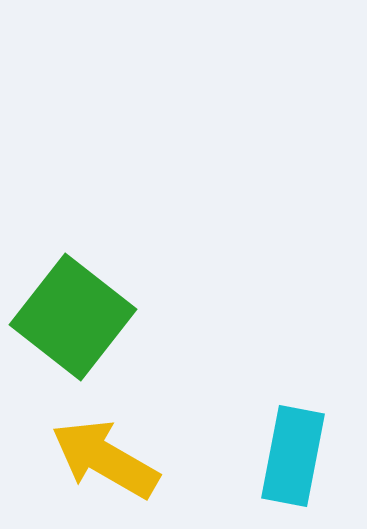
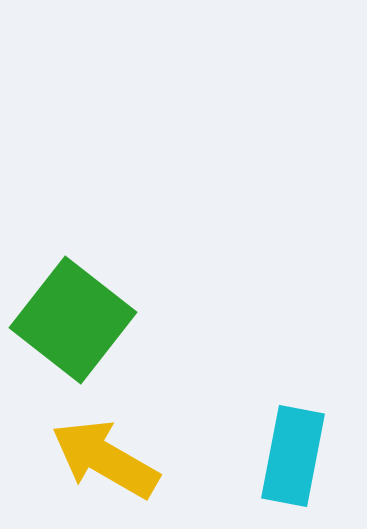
green square: moved 3 px down
